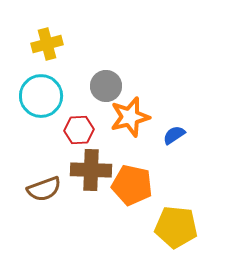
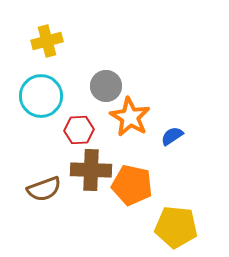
yellow cross: moved 3 px up
orange star: rotated 27 degrees counterclockwise
blue semicircle: moved 2 px left, 1 px down
